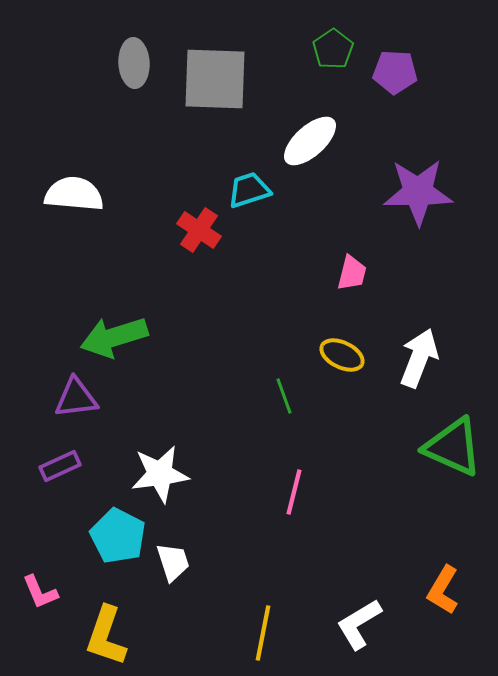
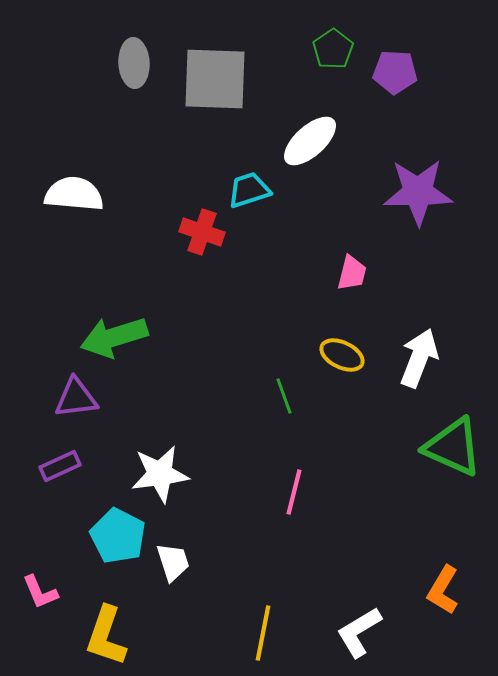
red cross: moved 3 px right, 2 px down; rotated 15 degrees counterclockwise
white L-shape: moved 8 px down
